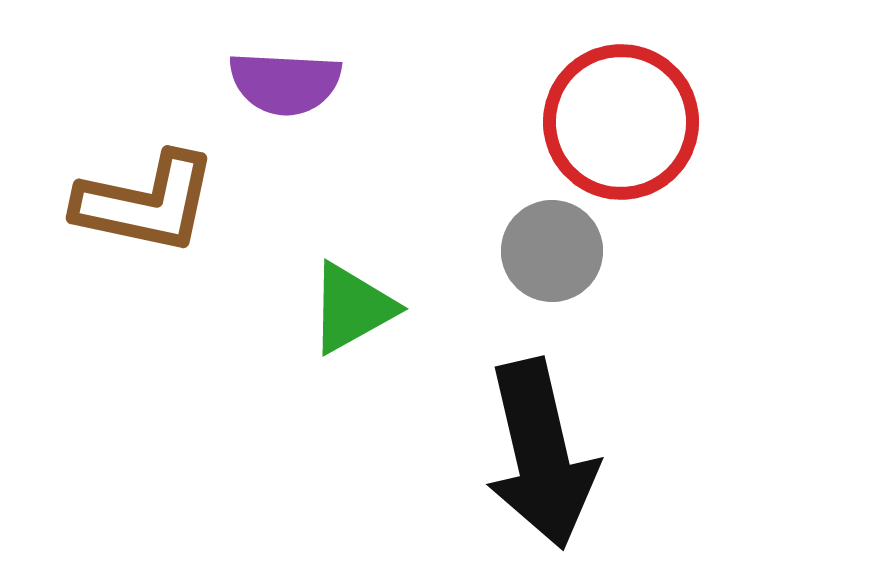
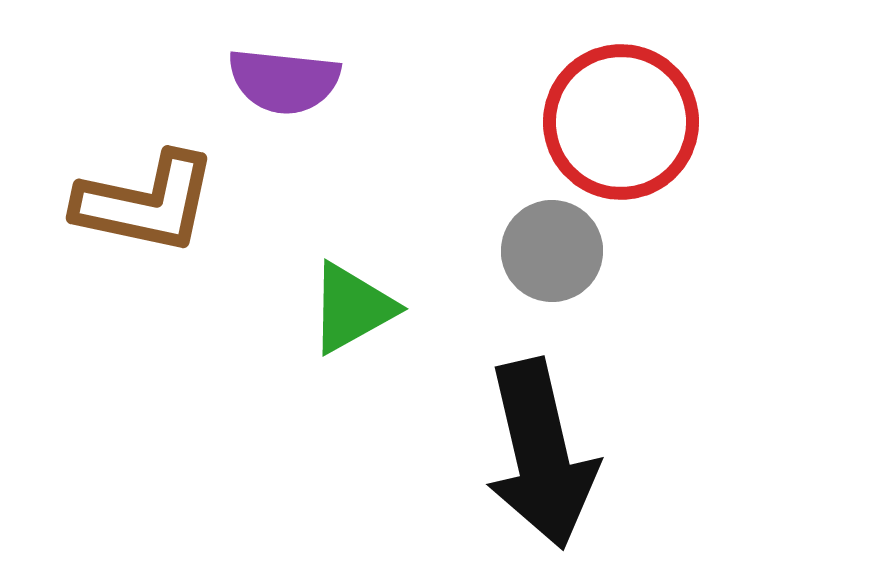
purple semicircle: moved 1 px left, 2 px up; rotated 3 degrees clockwise
